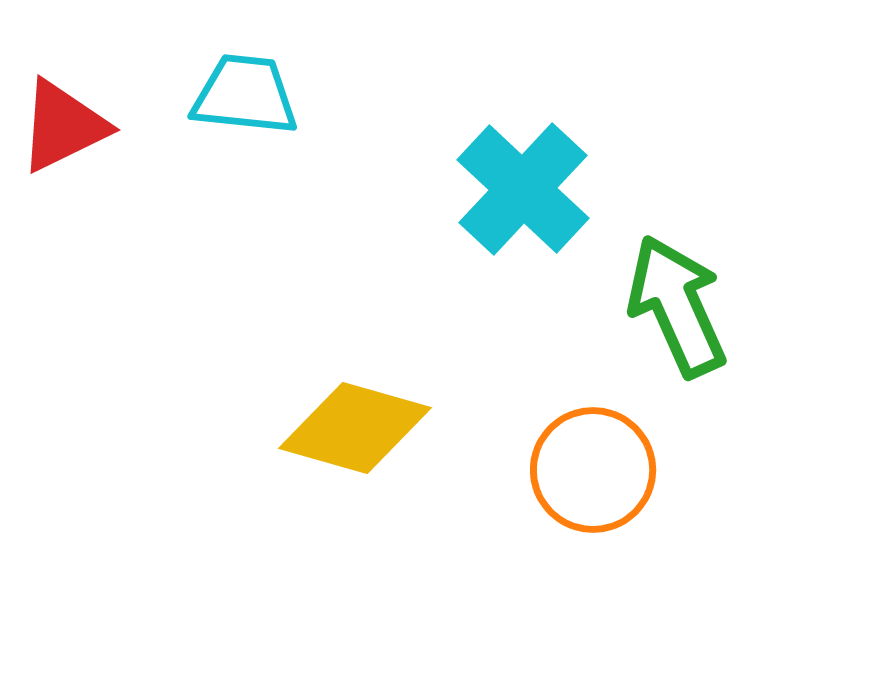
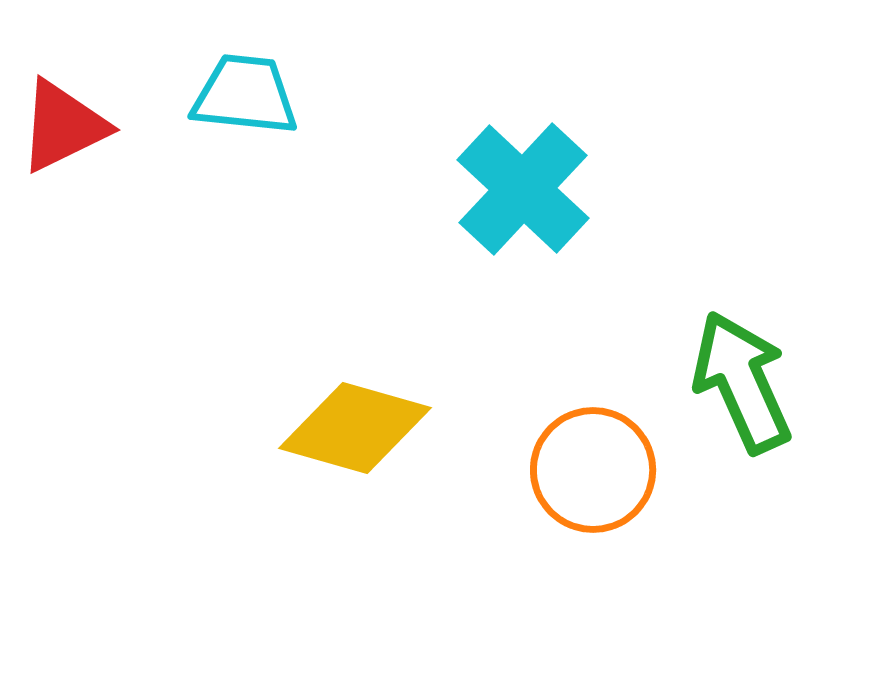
green arrow: moved 65 px right, 76 px down
